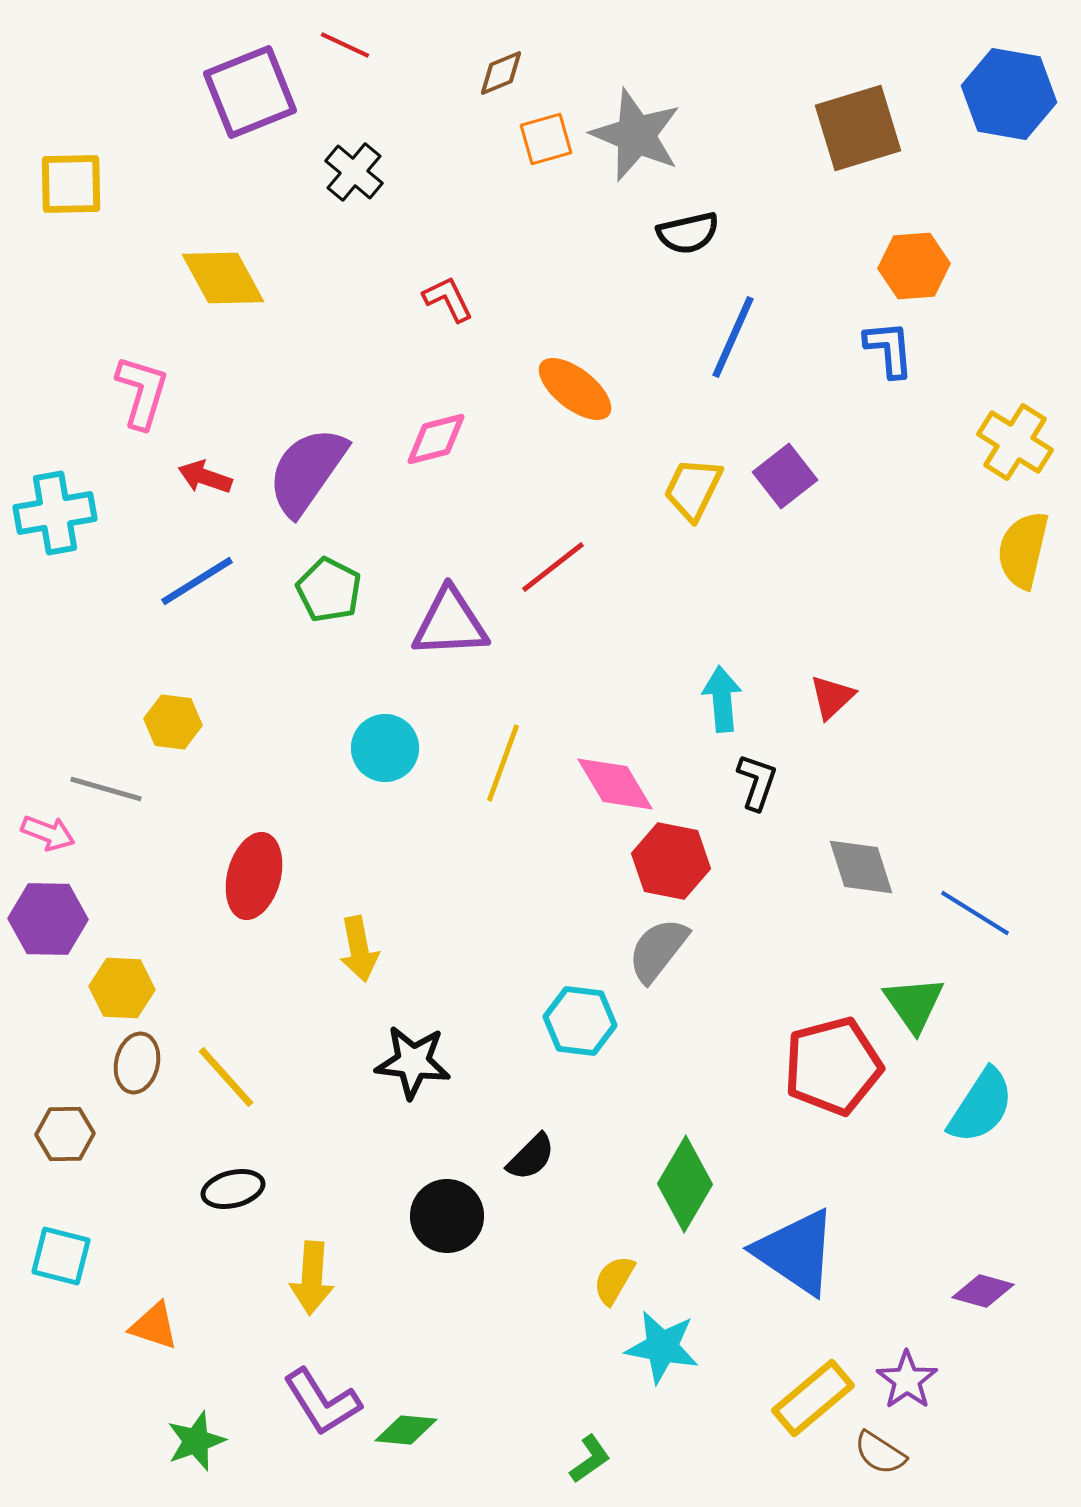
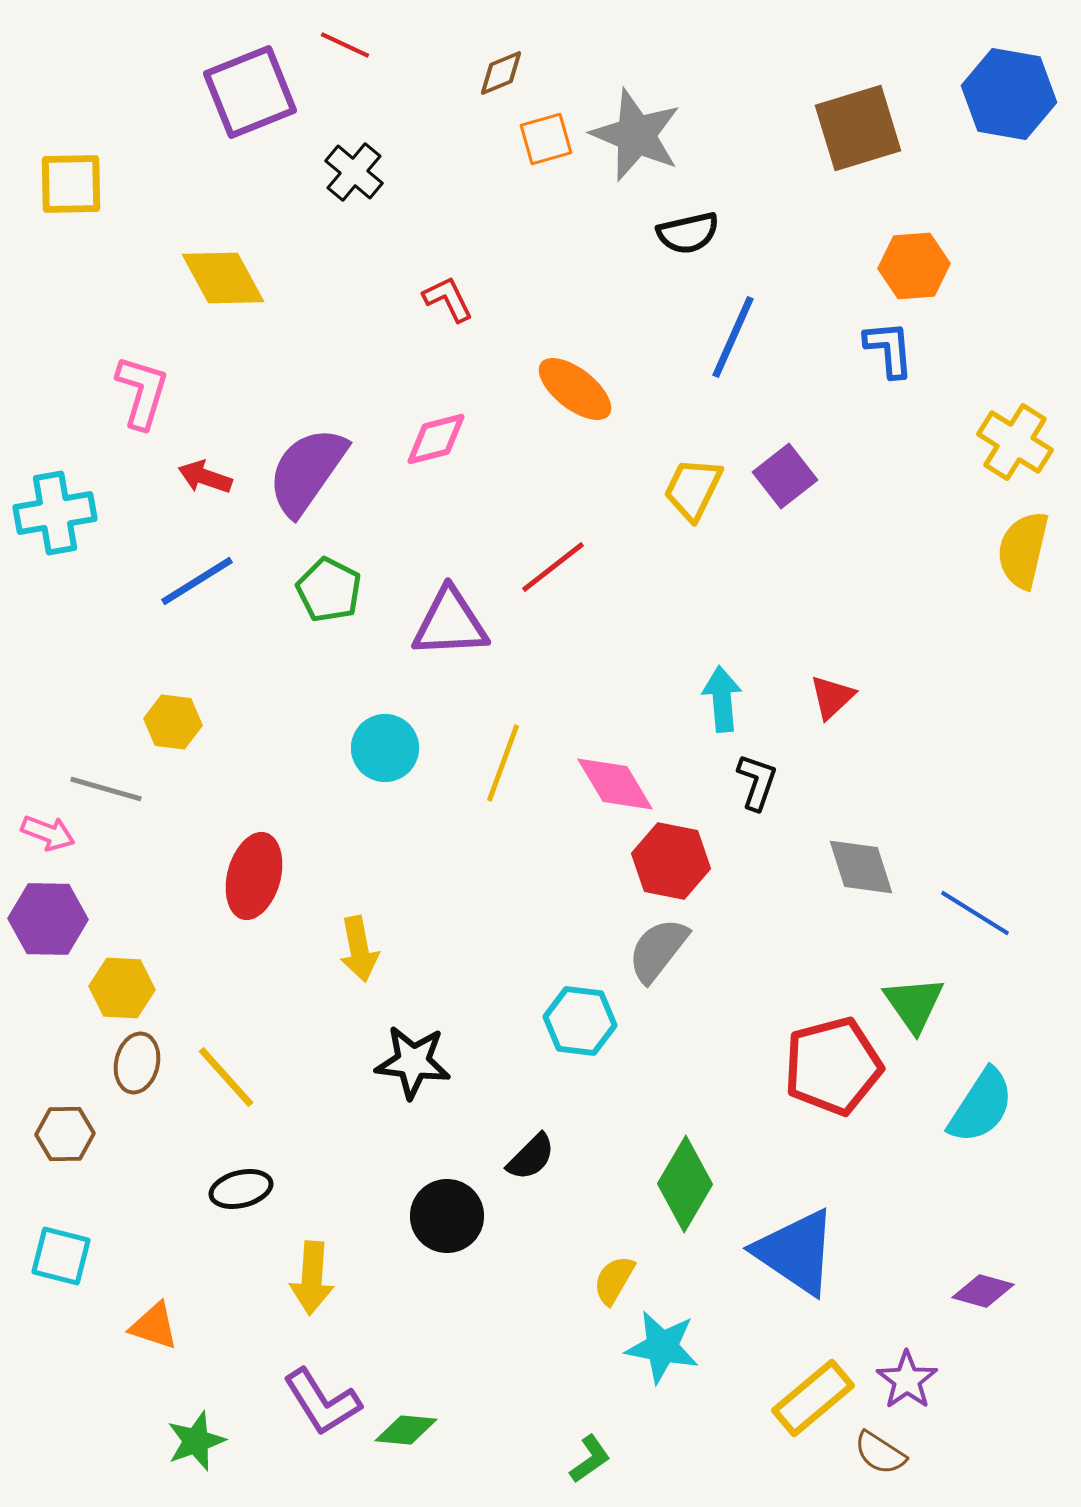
black ellipse at (233, 1189): moved 8 px right
